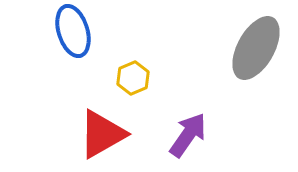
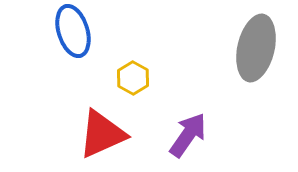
gray ellipse: rotated 16 degrees counterclockwise
yellow hexagon: rotated 8 degrees counterclockwise
red triangle: rotated 6 degrees clockwise
